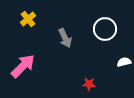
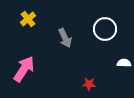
white semicircle: moved 1 px down; rotated 16 degrees clockwise
pink arrow: moved 1 px right, 3 px down; rotated 12 degrees counterclockwise
